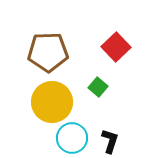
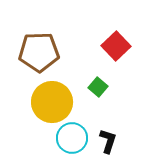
red square: moved 1 px up
brown pentagon: moved 9 px left
black L-shape: moved 2 px left
